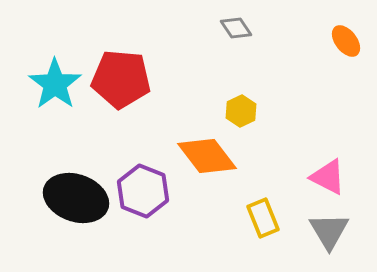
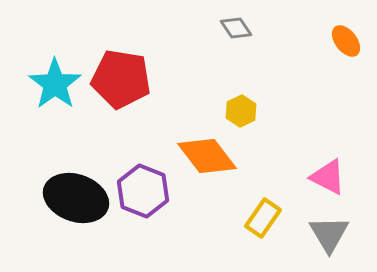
red pentagon: rotated 4 degrees clockwise
yellow rectangle: rotated 57 degrees clockwise
gray triangle: moved 3 px down
